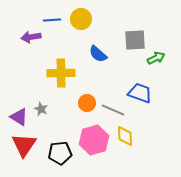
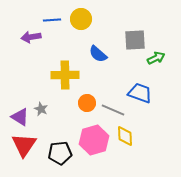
yellow cross: moved 4 px right, 2 px down
purple triangle: moved 1 px right
